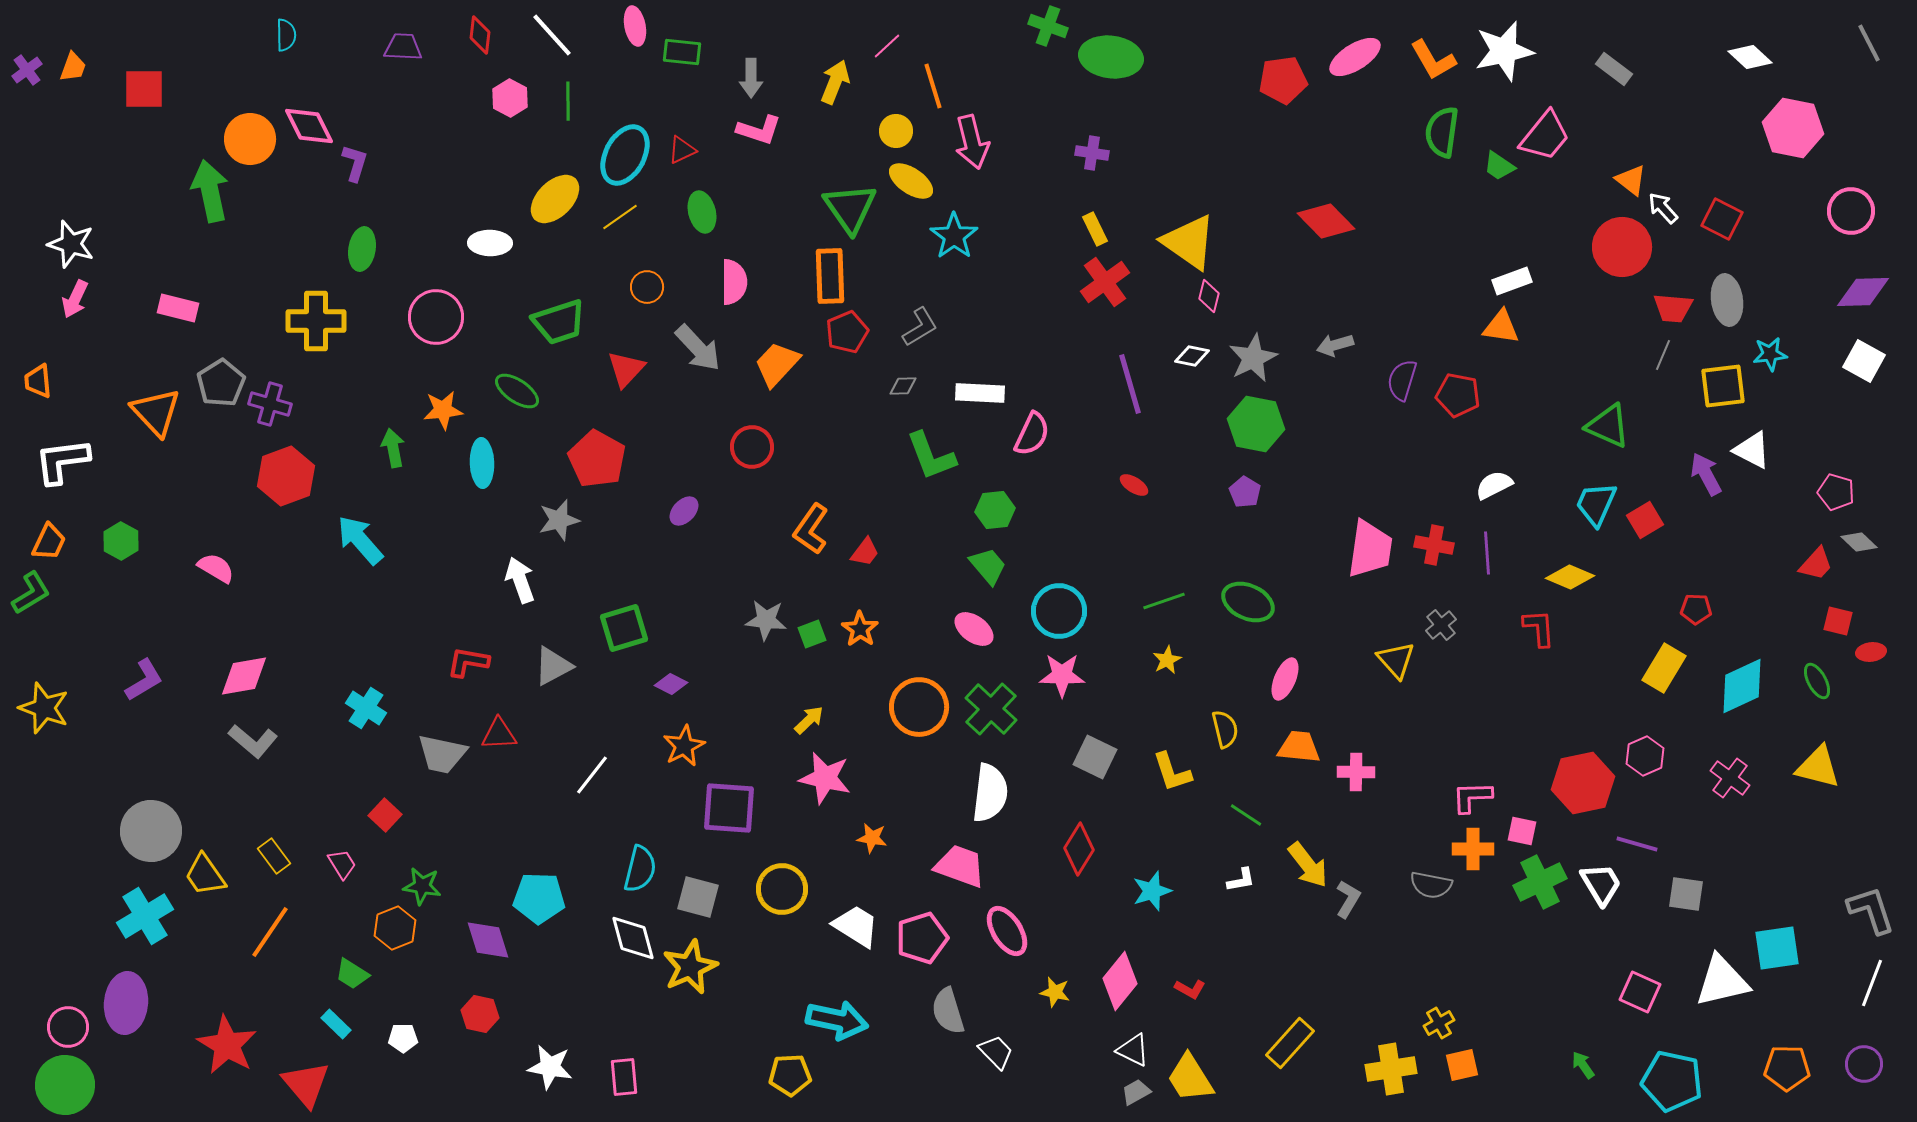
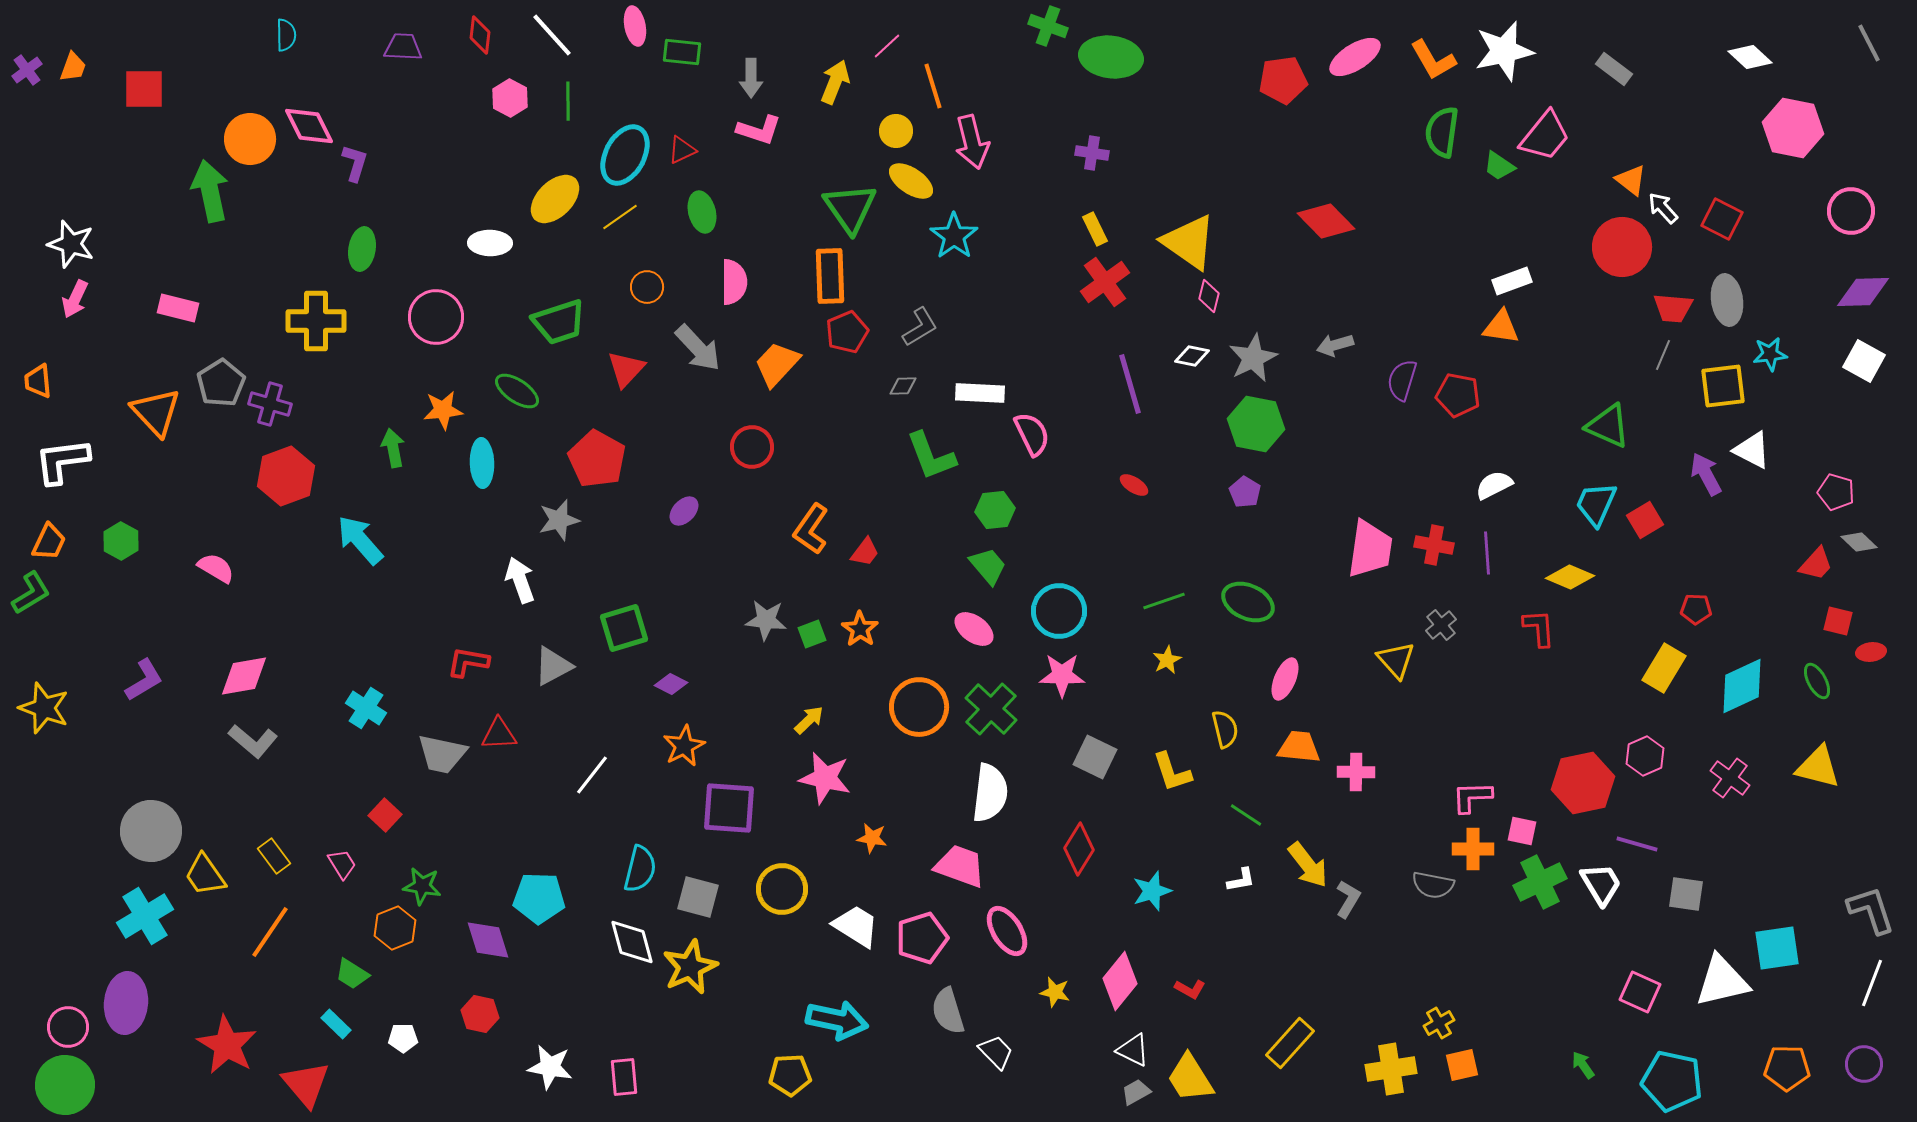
pink semicircle at (1032, 434): rotated 51 degrees counterclockwise
gray semicircle at (1431, 885): moved 2 px right
white diamond at (633, 938): moved 1 px left, 4 px down
